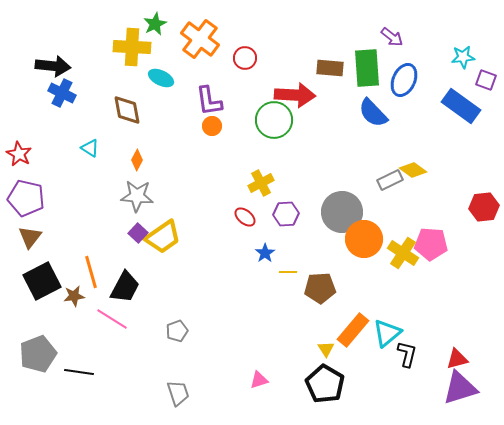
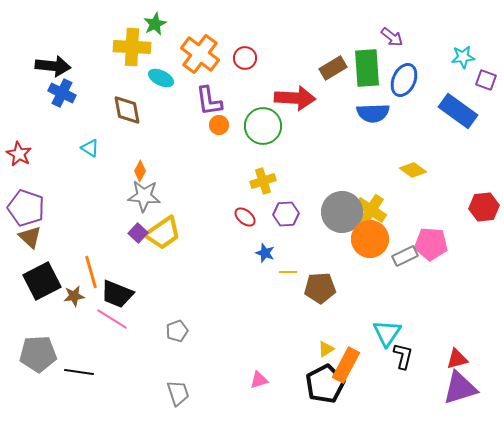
orange cross at (200, 39): moved 15 px down
brown rectangle at (330, 68): moved 3 px right; rotated 36 degrees counterclockwise
red arrow at (295, 95): moved 3 px down
blue rectangle at (461, 106): moved 3 px left, 5 px down
blue semicircle at (373, 113): rotated 48 degrees counterclockwise
green circle at (274, 120): moved 11 px left, 6 px down
orange circle at (212, 126): moved 7 px right, 1 px up
orange diamond at (137, 160): moved 3 px right, 11 px down
gray rectangle at (390, 180): moved 15 px right, 76 px down
yellow cross at (261, 183): moved 2 px right, 2 px up; rotated 10 degrees clockwise
gray star at (137, 196): moved 7 px right
purple pentagon at (26, 198): moved 10 px down; rotated 6 degrees clockwise
brown triangle at (30, 237): rotated 25 degrees counterclockwise
yellow trapezoid at (163, 237): moved 4 px up
orange circle at (364, 239): moved 6 px right
blue star at (265, 253): rotated 18 degrees counterclockwise
yellow cross at (403, 253): moved 32 px left, 43 px up
black trapezoid at (125, 287): moved 8 px left, 7 px down; rotated 84 degrees clockwise
orange rectangle at (353, 330): moved 7 px left, 35 px down; rotated 12 degrees counterclockwise
cyan triangle at (387, 333): rotated 16 degrees counterclockwise
yellow triangle at (326, 349): rotated 30 degrees clockwise
gray pentagon at (38, 354): rotated 18 degrees clockwise
black L-shape at (407, 354): moved 4 px left, 2 px down
black pentagon at (325, 384): rotated 15 degrees clockwise
